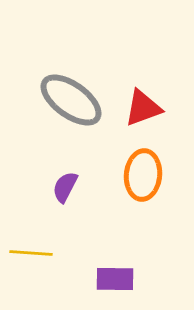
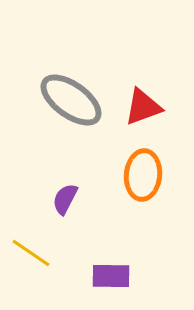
red triangle: moved 1 px up
purple semicircle: moved 12 px down
yellow line: rotated 30 degrees clockwise
purple rectangle: moved 4 px left, 3 px up
